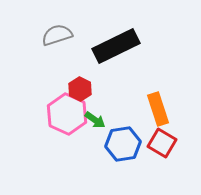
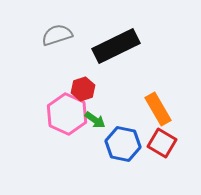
red hexagon: moved 3 px right; rotated 15 degrees clockwise
orange rectangle: rotated 12 degrees counterclockwise
blue hexagon: rotated 20 degrees clockwise
